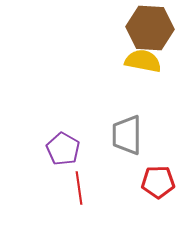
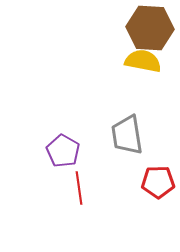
gray trapezoid: rotated 9 degrees counterclockwise
purple pentagon: moved 2 px down
